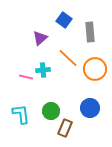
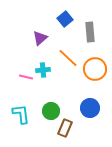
blue square: moved 1 px right, 1 px up; rotated 14 degrees clockwise
